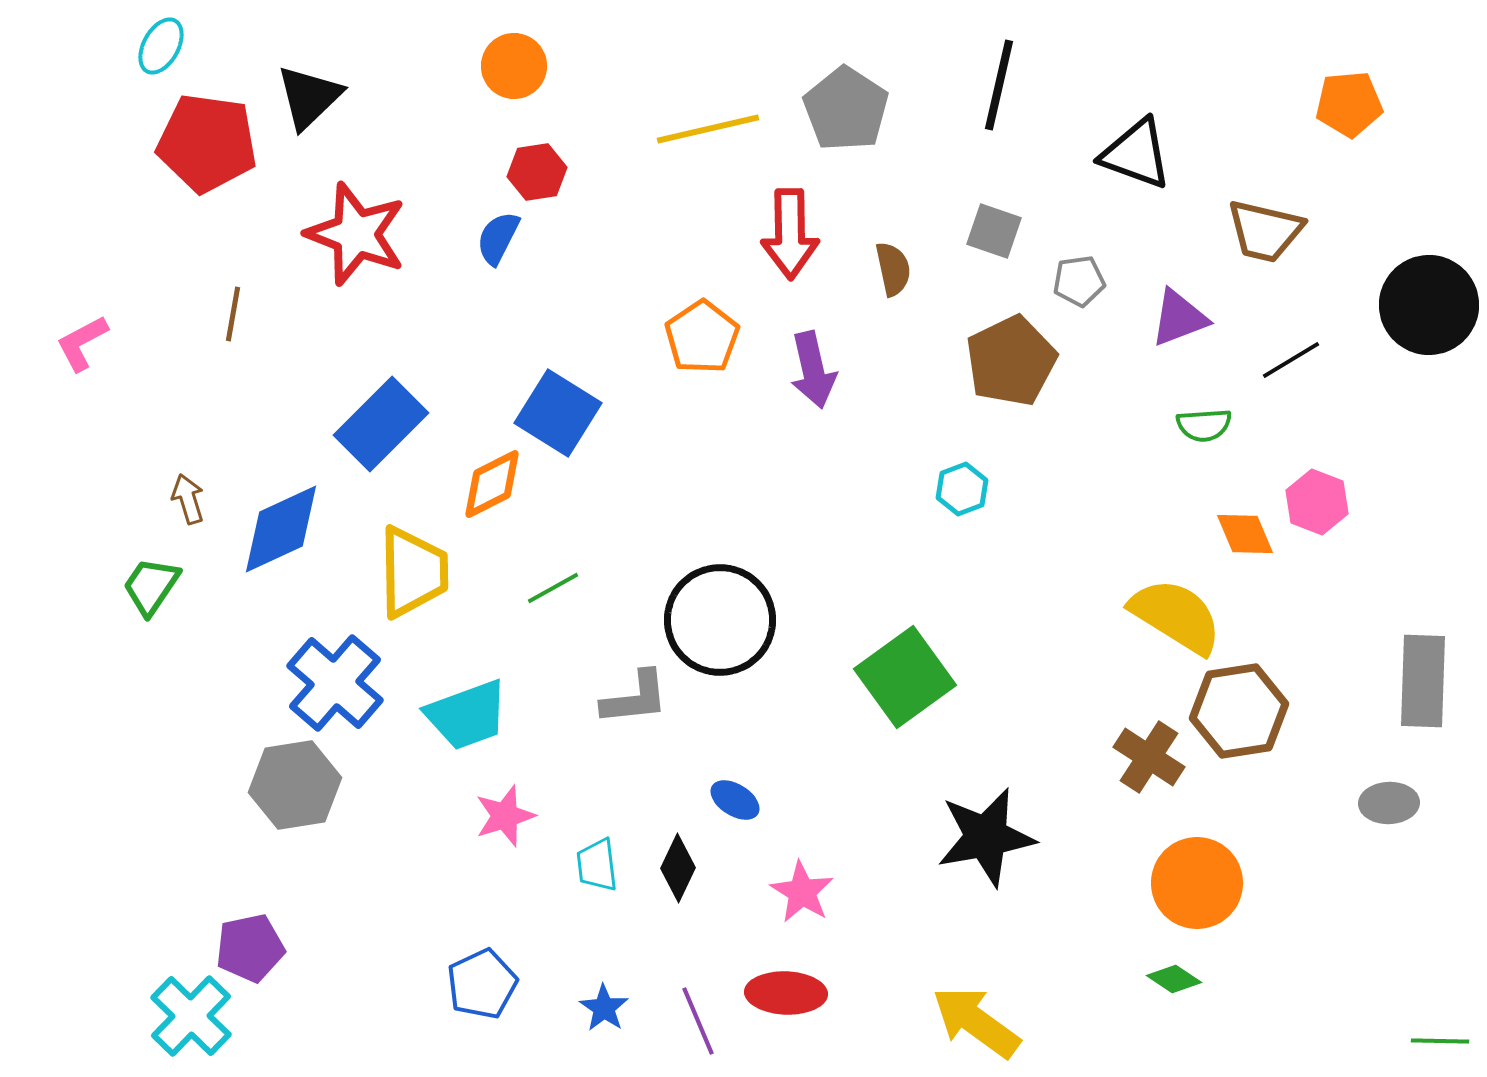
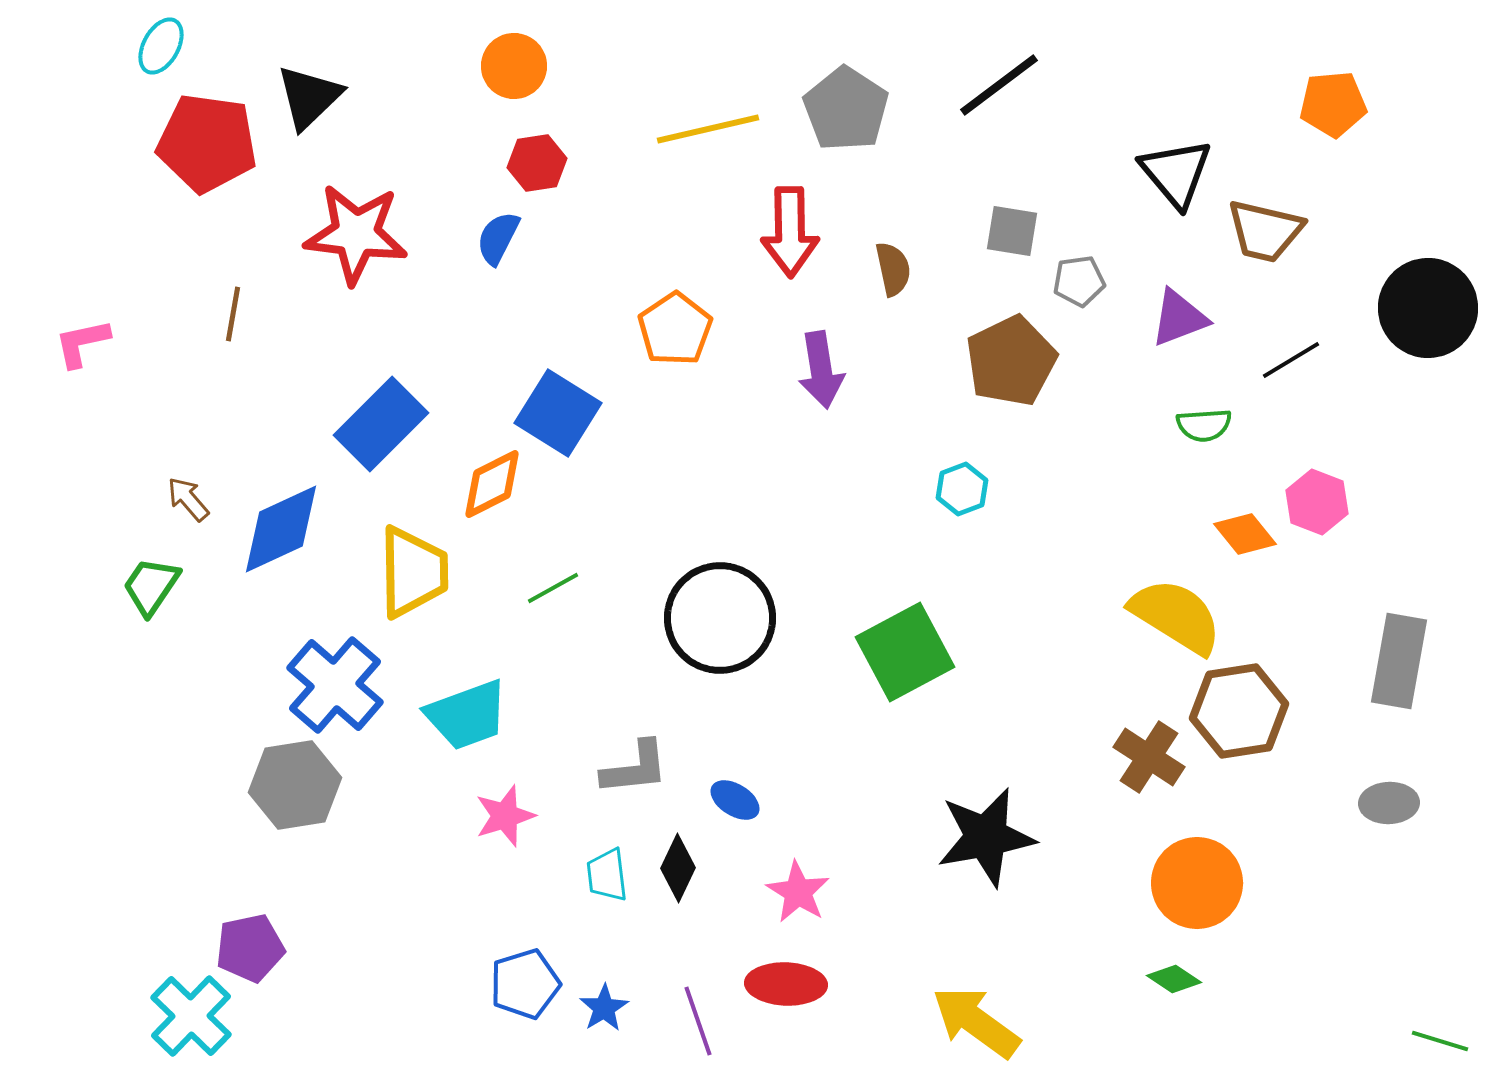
black line at (999, 85): rotated 40 degrees clockwise
orange pentagon at (1349, 104): moved 16 px left
black triangle at (1136, 154): moved 40 px right, 19 px down; rotated 30 degrees clockwise
red hexagon at (537, 172): moved 9 px up
gray square at (994, 231): moved 18 px right; rotated 10 degrees counterclockwise
red star at (356, 234): rotated 14 degrees counterclockwise
red arrow at (790, 234): moved 2 px up
black circle at (1429, 305): moved 1 px left, 3 px down
orange pentagon at (702, 337): moved 27 px left, 8 px up
pink L-shape at (82, 343): rotated 16 degrees clockwise
purple arrow at (813, 370): moved 8 px right; rotated 4 degrees clockwise
brown arrow at (188, 499): rotated 24 degrees counterclockwise
orange diamond at (1245, 534): rotated 16 degrees counterclockwise
black circle at (720, 620): moved 2 px up
green square at (905, 677): moved 25 px up; rotated 8 degrees clockwise
gray rectangle at (1423, 681): moved 24 px left, 20 px up; rotated 8 degrees clockwise
blue cross at (335, 683): moved 2 px down
gray L-shape at (635, 698): moved 70 px down
cyan trapezoid at (597, 865): moved 10 px right, 10 px down
pink star at (802, 892): moved 4 px left
blue pentagon at (482, 984): moved 43 px right; rotated 8 degrees clockwise
red ellipse at (786, 993): moved 9 px up
blue star at (604, 1008): rotated 6 degrees clockwise
purple line at (698, 1021): rotated 4 degrees clockwise
green line at (1440, 1041): rotated 16 degrees clockwise
